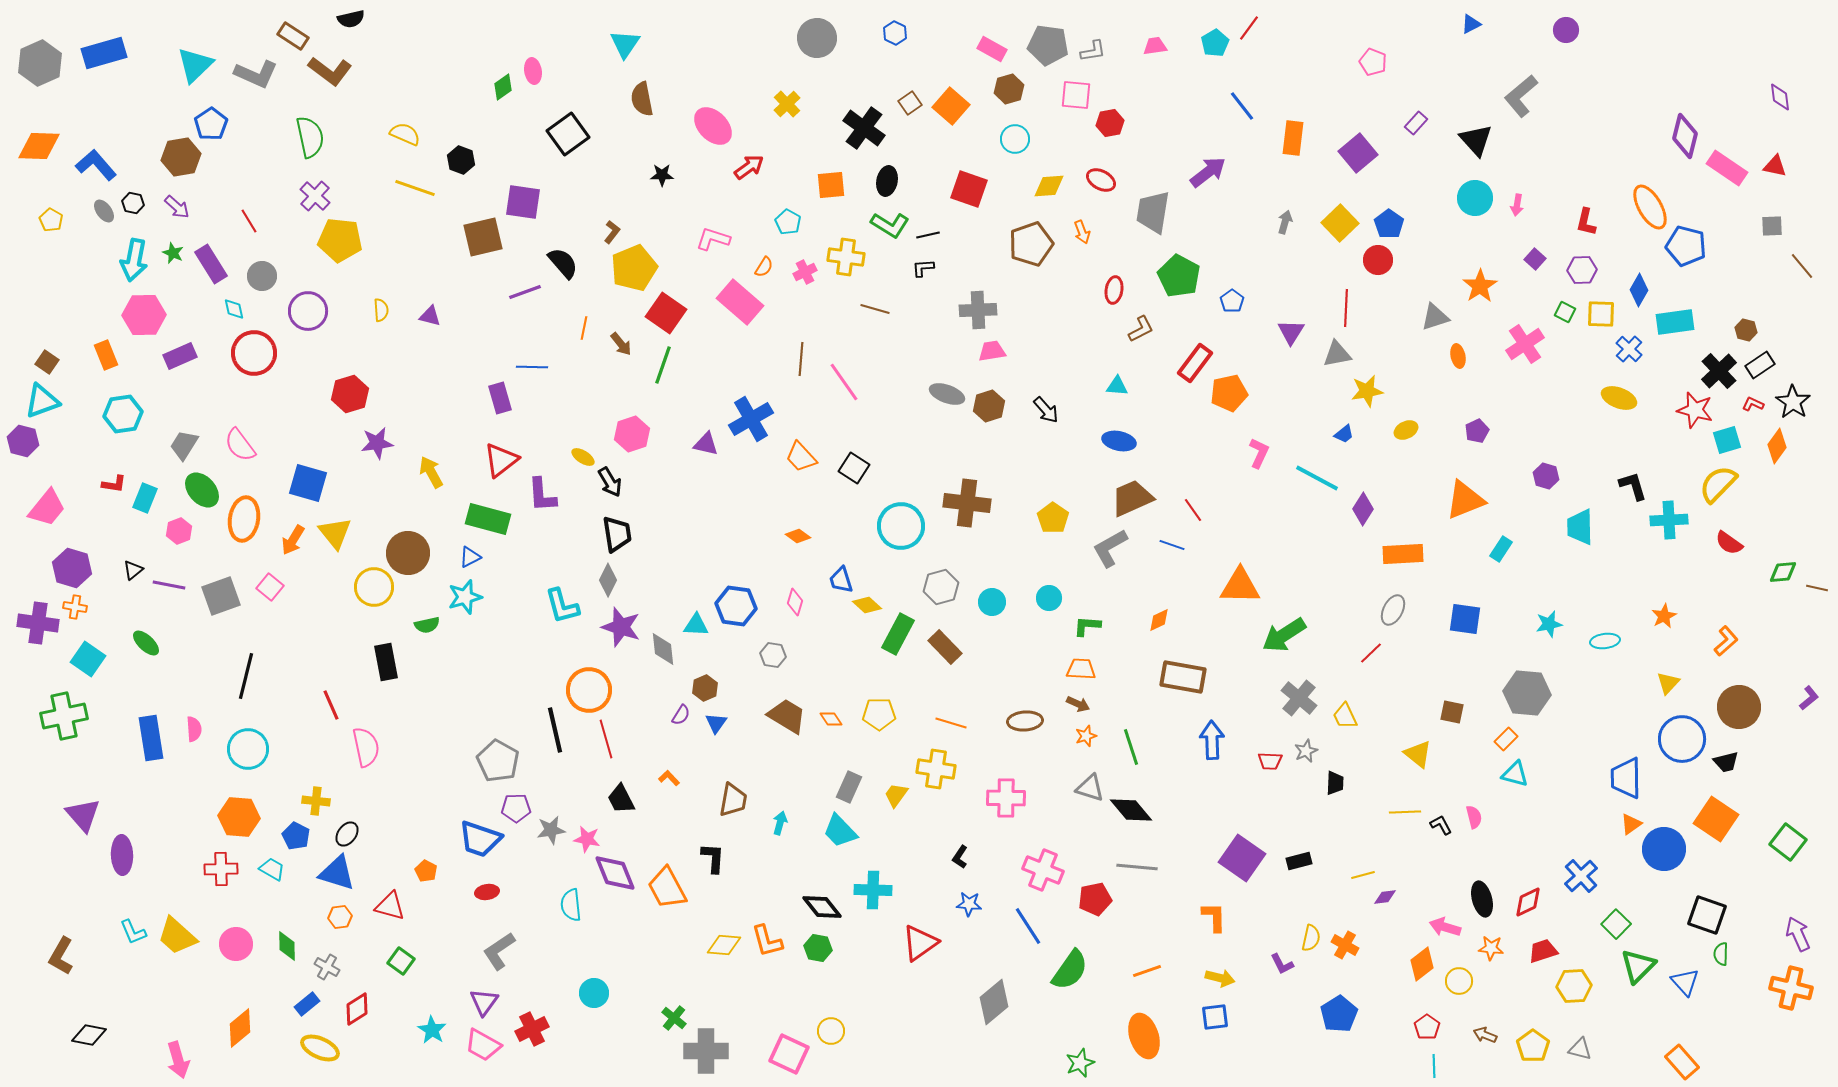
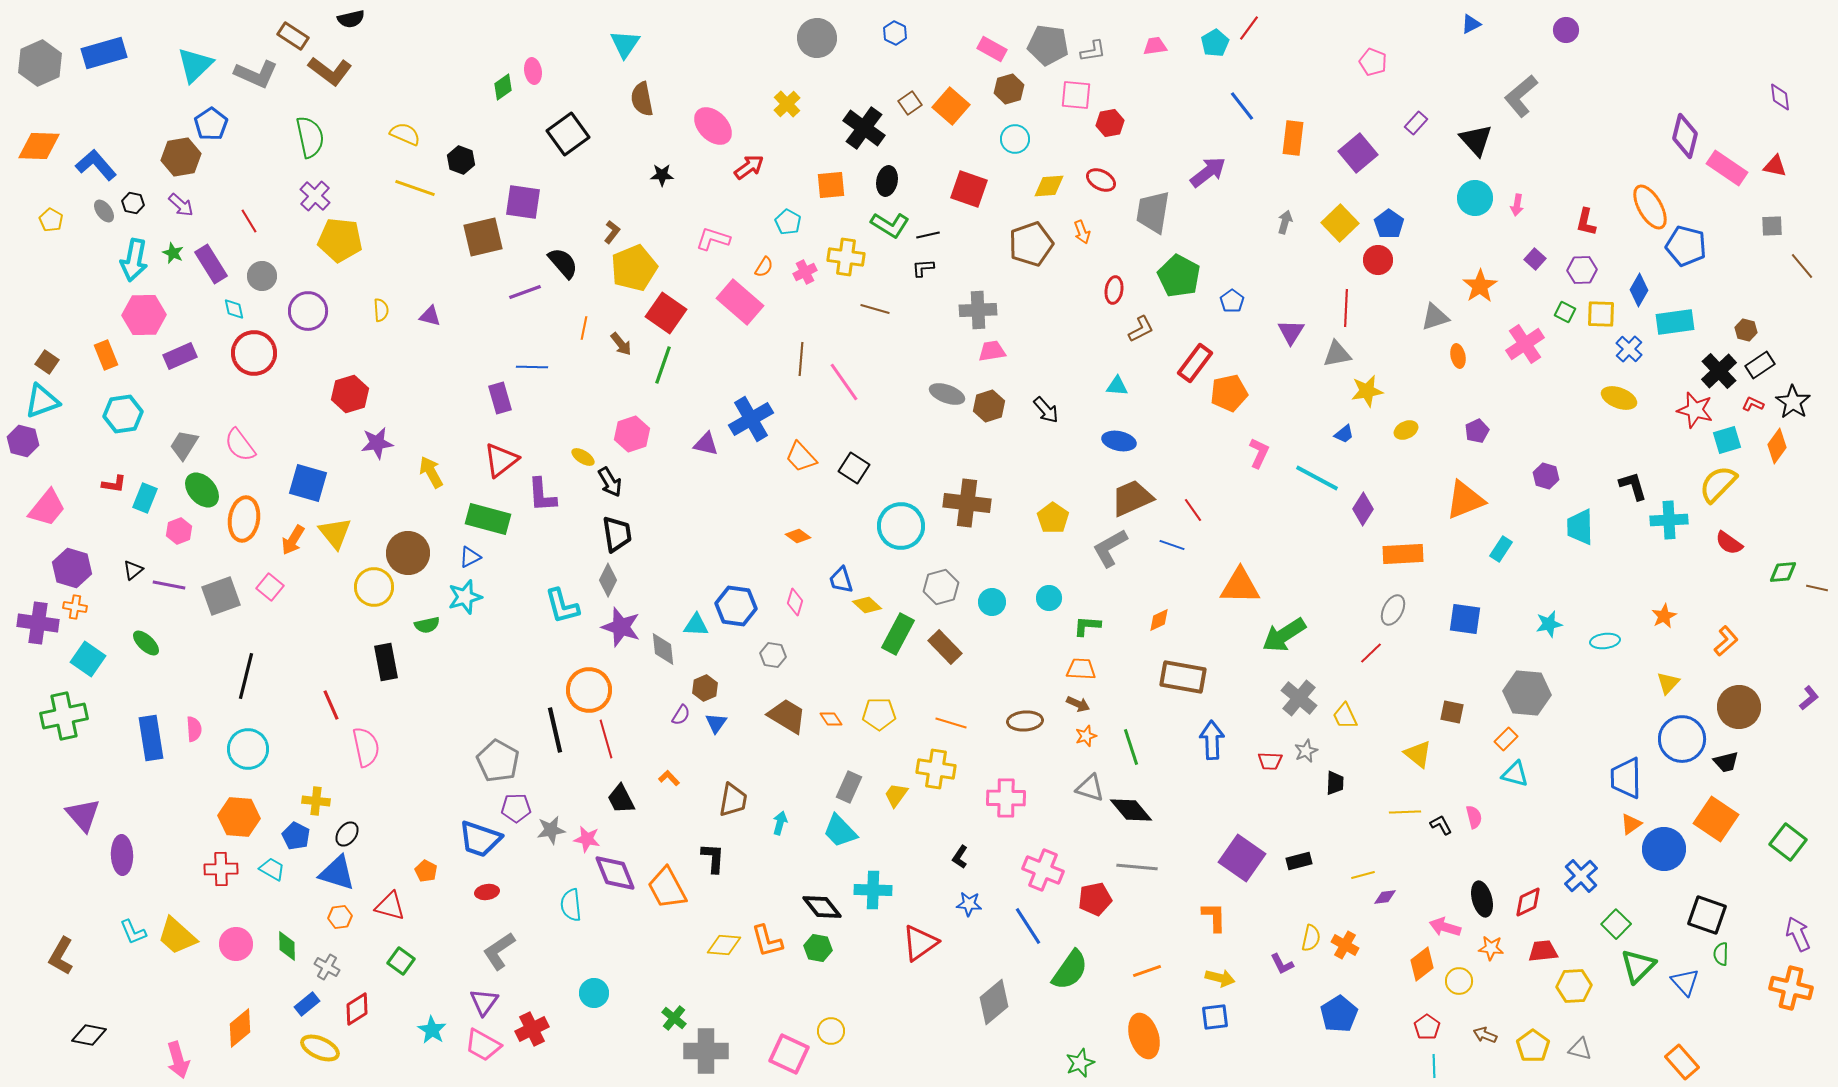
purple arrow at (177, 207): moved 4 px right, 2 px up
red trapezoid at (1543, 951): rotated 12 degrees clockwise
